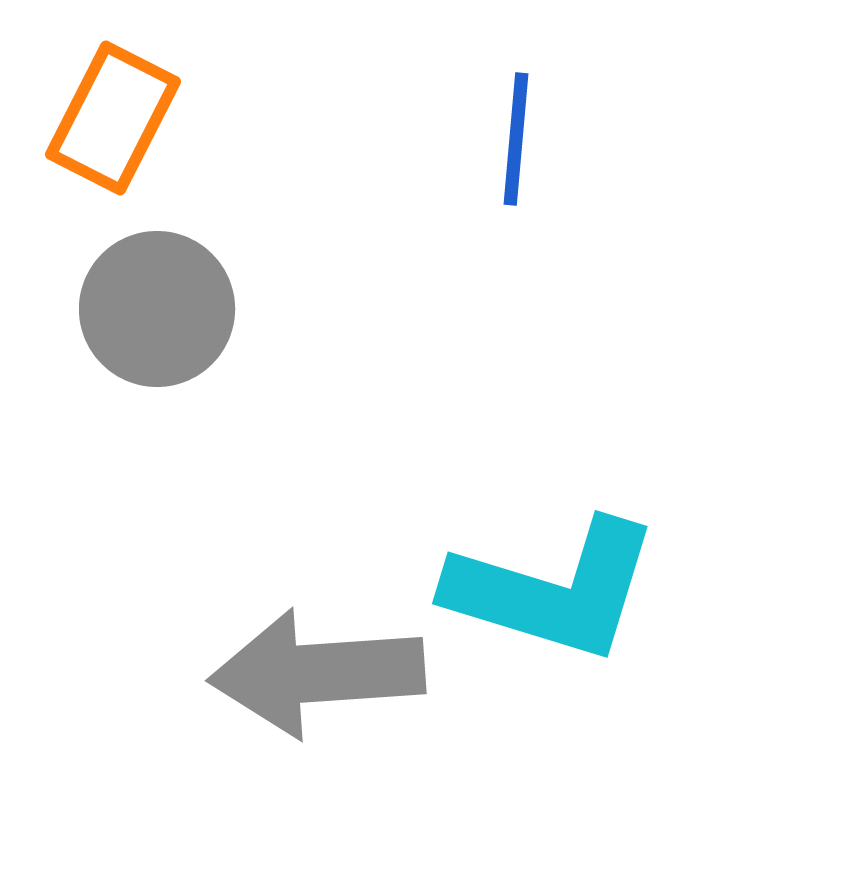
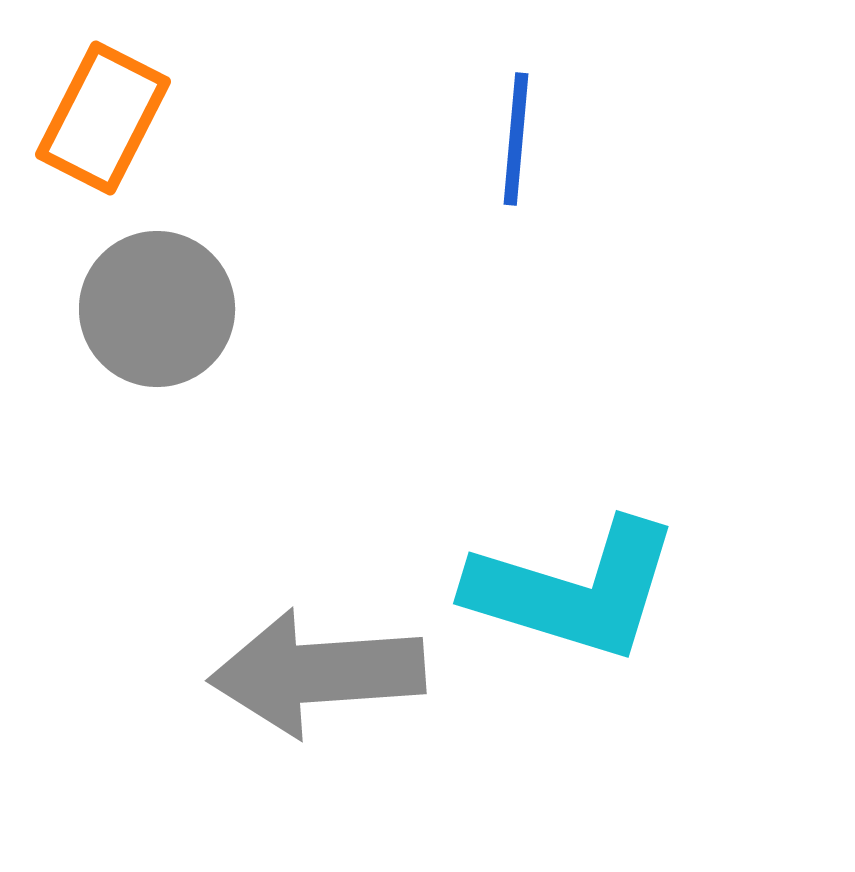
orange rectangle: moved 10 px left
cyan L-shape: moved 21 px right
